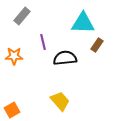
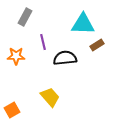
gray rectangle: moved 3 px right, 1 px down; rotated 12 degrees counterclockwise
cyan triangle: moved 1 px down
brown rectangle: rotated 24 degrees clockwise
orange star: moved 2 px right
yellow trapezoid: moved 10 px left, 4 px up
